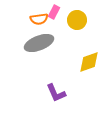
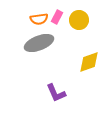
pink rectangle: moved 3 px right, 5 px down
yellow circle: moved 2 px right
